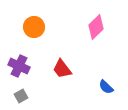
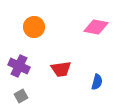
pink diamond: rotated 55 degrees clockwise
red trapezoid: moved 1 px left; rotated 60 degrees counterclockwise
blue semicircle: moved 9 px left, 5 px up; rotated 119 degrees counterclockwise
